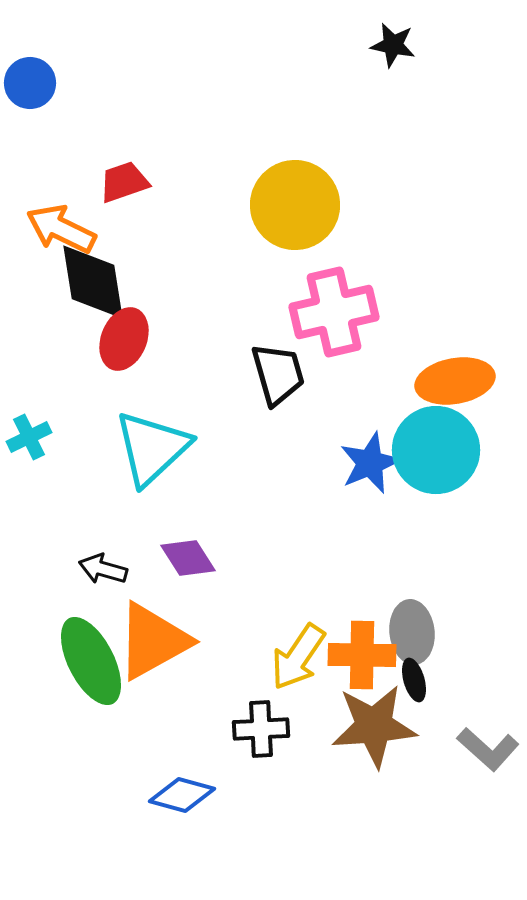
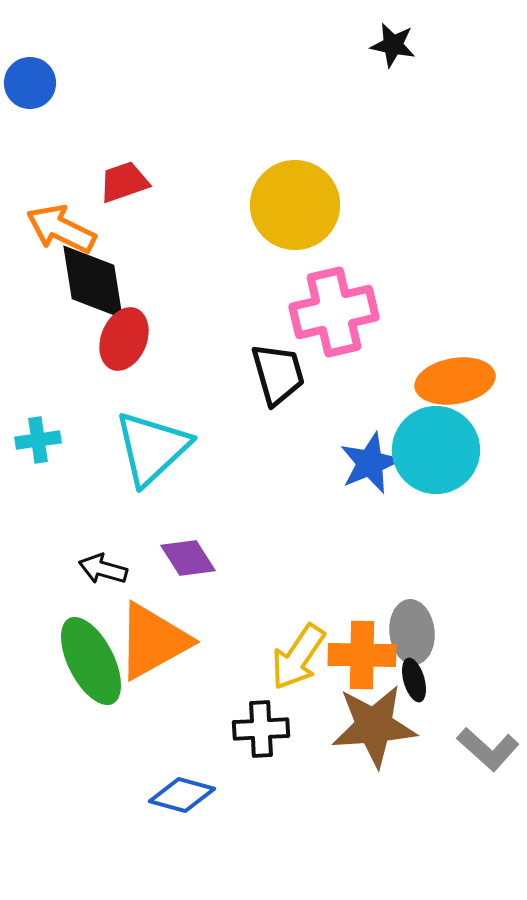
cyan cross: moved 9 px right, 3 px down; rotated 18 degrees clockwise
